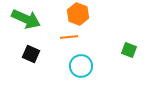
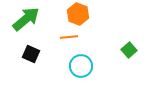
green arrow: rotated 64 degrees counterclockwise
green square: rotated 28 degrees clockwise
